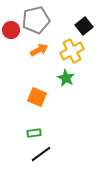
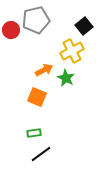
orange arrow: moved 5 px right, 20 px down
